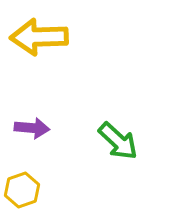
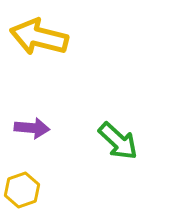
yellow arrow: rotated 16 degrees clockwise
